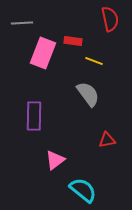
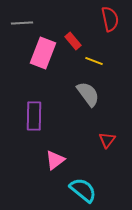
red rectangle: rotated 42 degrees clockwise
red triangle: rotated 42 degrees counterclockwise
